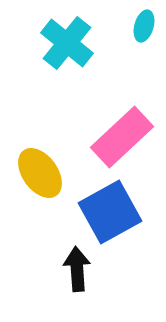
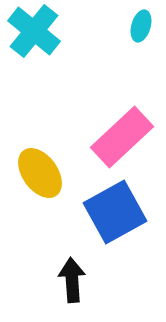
cyan ellipse: moved 3 px left
cyan cross: moved 33 px left, 12 px up
blue square: moved 5 px right
black arrow: moved 5 px left, 11 px down
